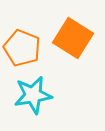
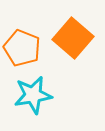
orange square: rotated 9 degrees clockwise
